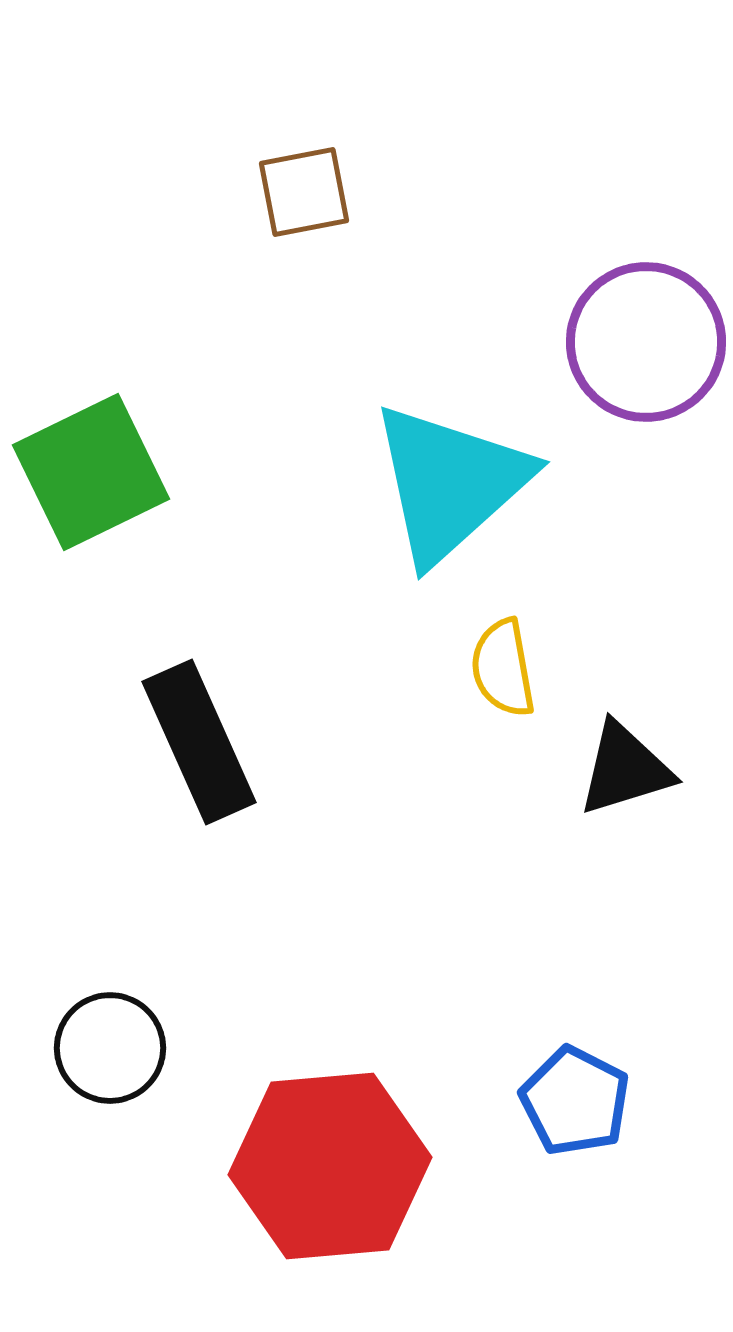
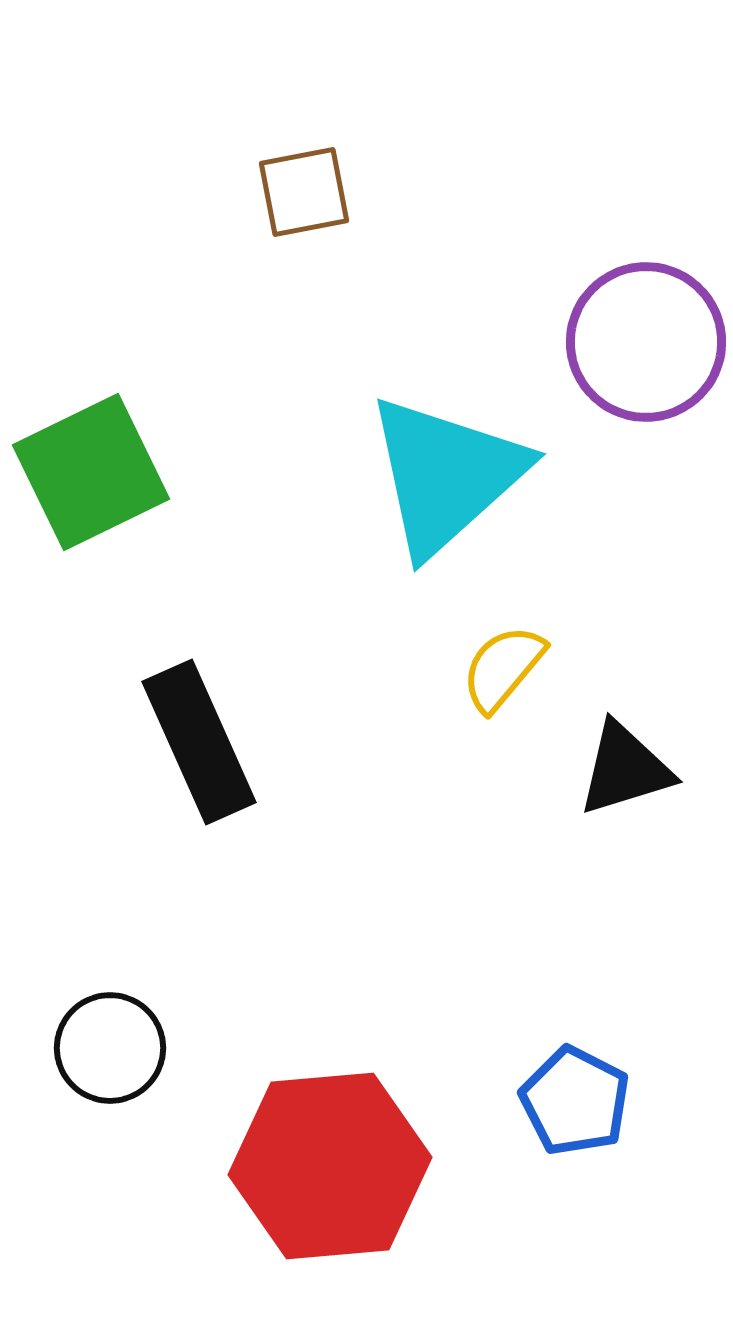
cyan triangle: moved 4 px left, 8 px up
yellow semicircle: rotated 50 degrees clockwise
